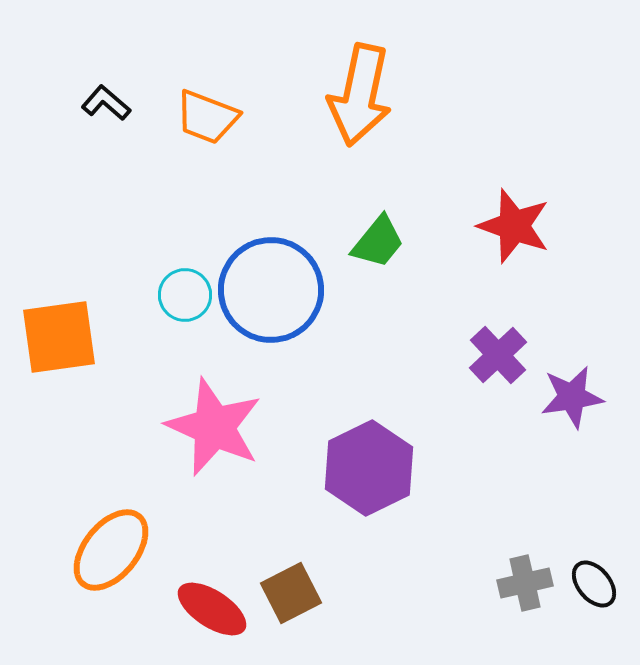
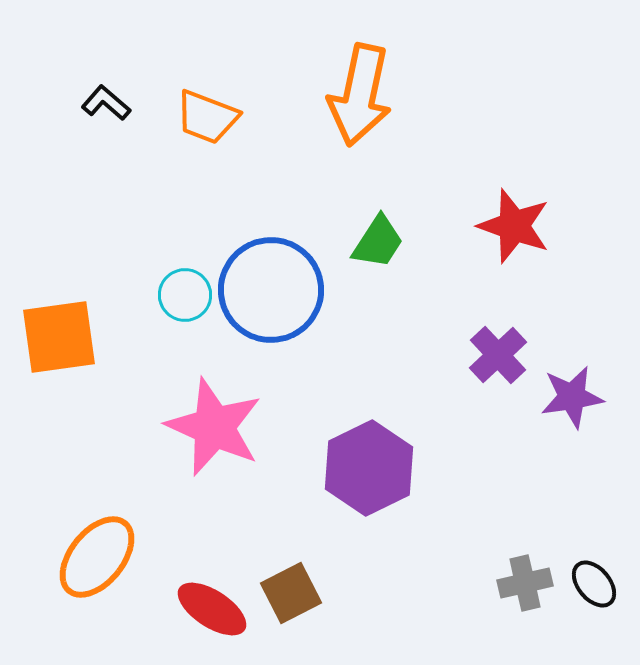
green trapezoid: rotated 6 degrees counterclockwise
orange ellipse: moved 14 px left, 7 px down
